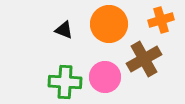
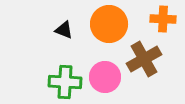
orange cross: moved 2 px right, 1 px up; rotated 20 degrees clockwise
